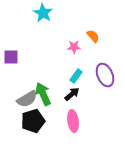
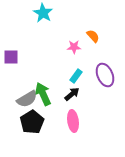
black pentagon: moved 1 px left, 1 px down; rotated 15 degrees counterclockwise
